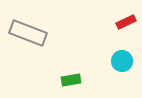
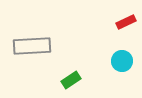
gray rectangle: moved 4 px right, 13 px down; rotated 24 degrees counterclockwise
green rectangle: rotated 24 degrees counterclockwise
